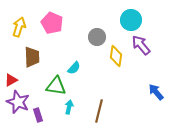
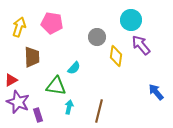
pink pentagon: rotated 15 degrees counterclockwise
